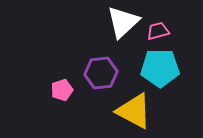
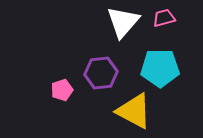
white triangle: rotated 6 degrees counterclockwise
pink trapezoid: moved 6 px right, 13 px up
